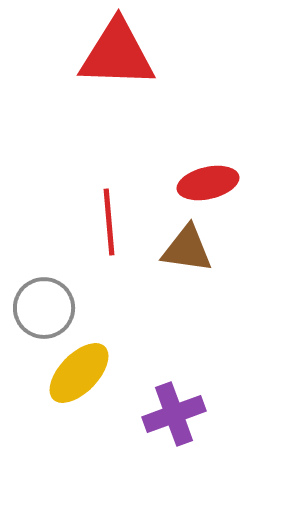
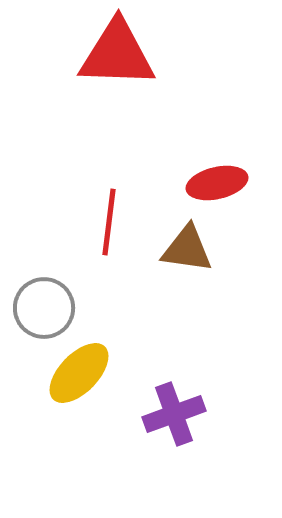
red ellipse: moved 9 px right
red line: rotated 12 degrees clockwise
